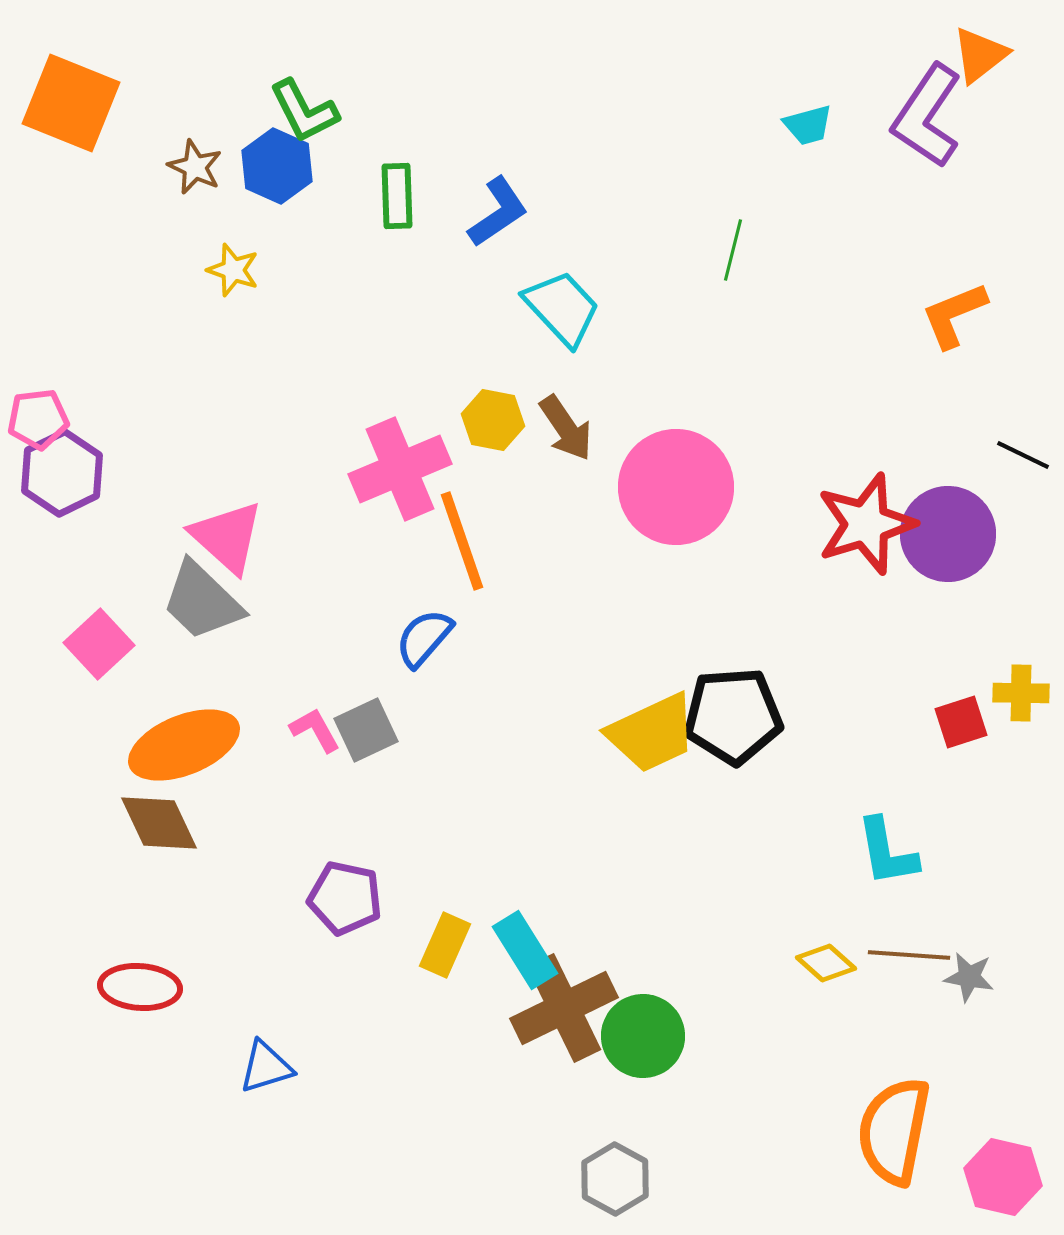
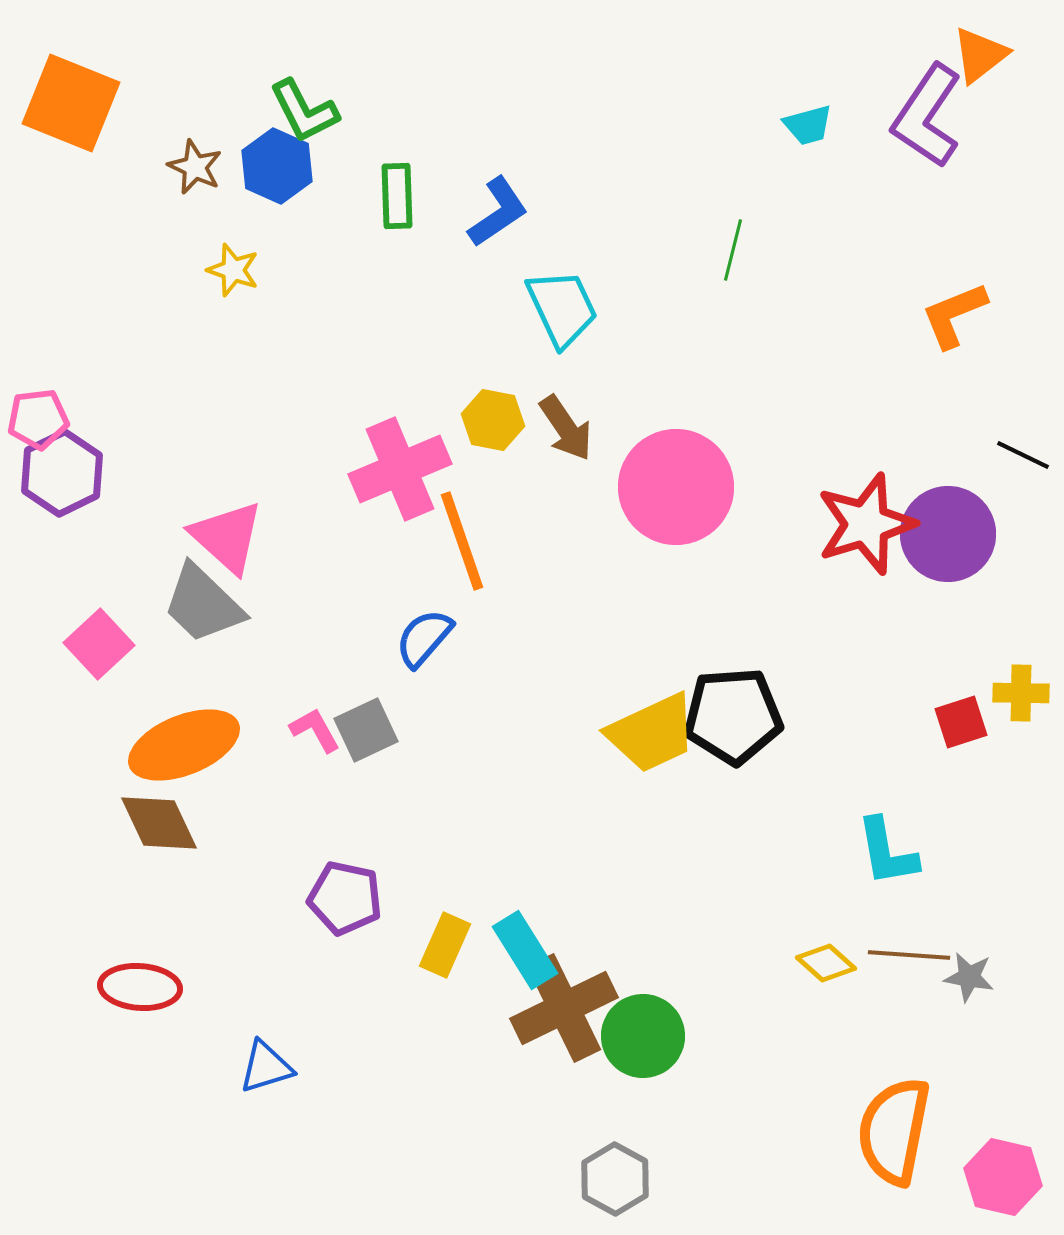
cyan trapezoid at (562, 308): rotated 18 degrees clockwise
gray trapezoid at (202, 601): moved 1 px right, 3 px down
